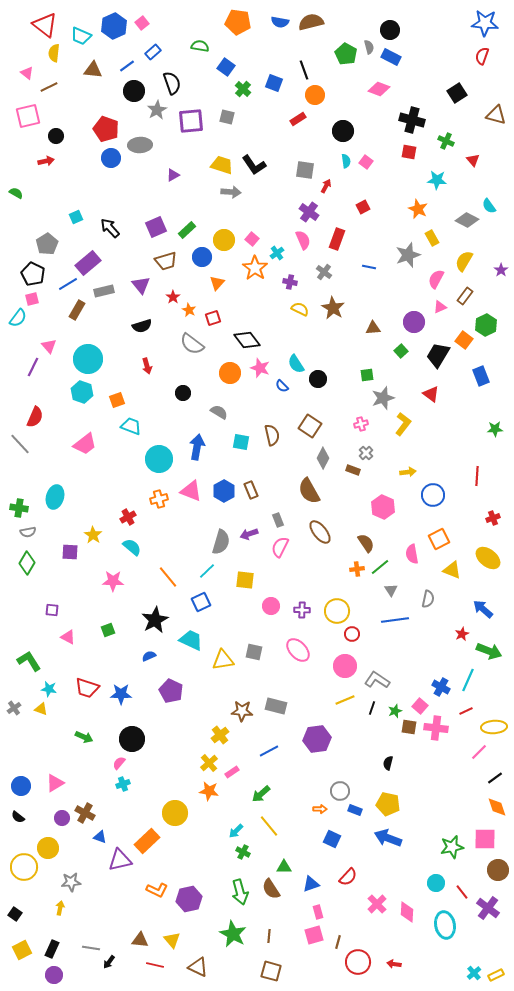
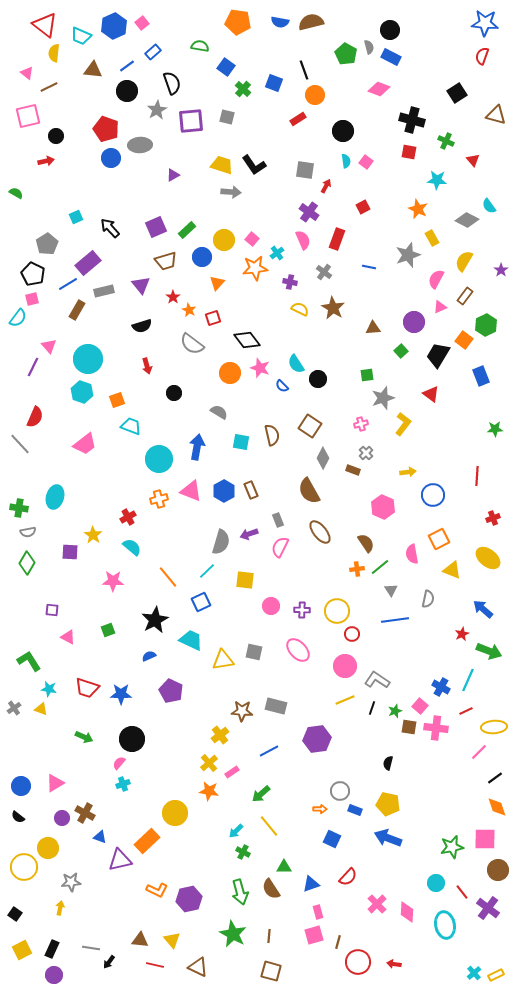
black circle at (134, 91): moved 7 px left
orange star at (255, 268): rotated 30 degrees clockwise
black circle at (183, 393): moved 9 px left
